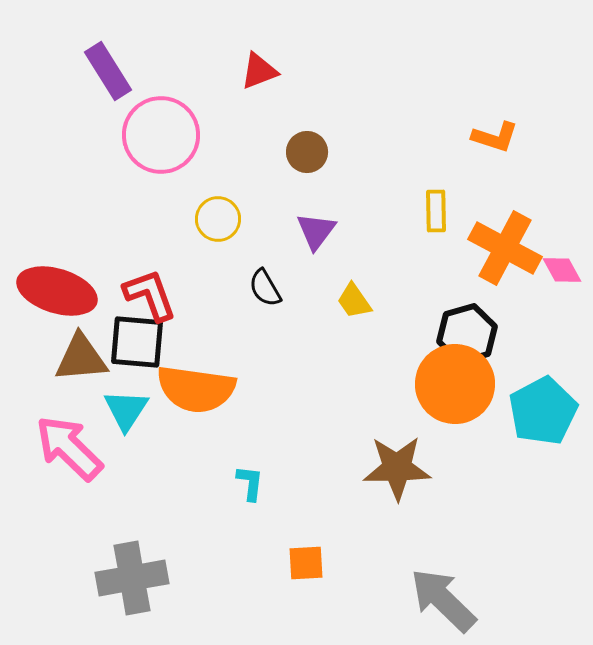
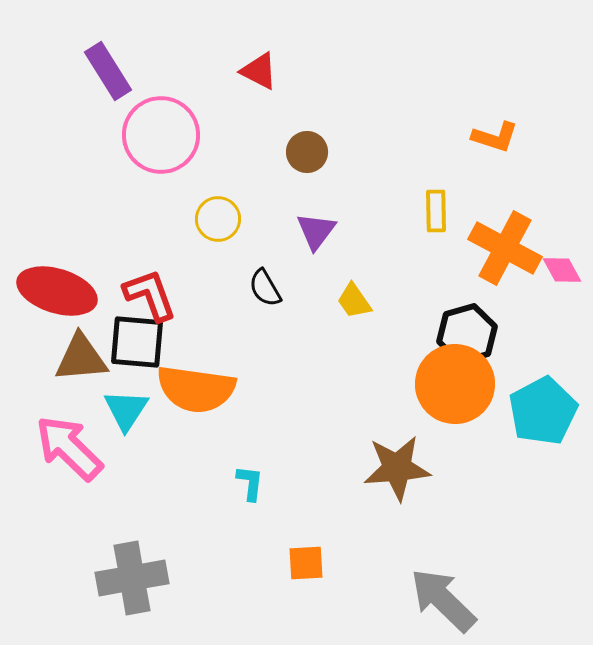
red triangle: rotated 48 degrees clockwise
brown star: rotated 4 degrees counterclockwise
